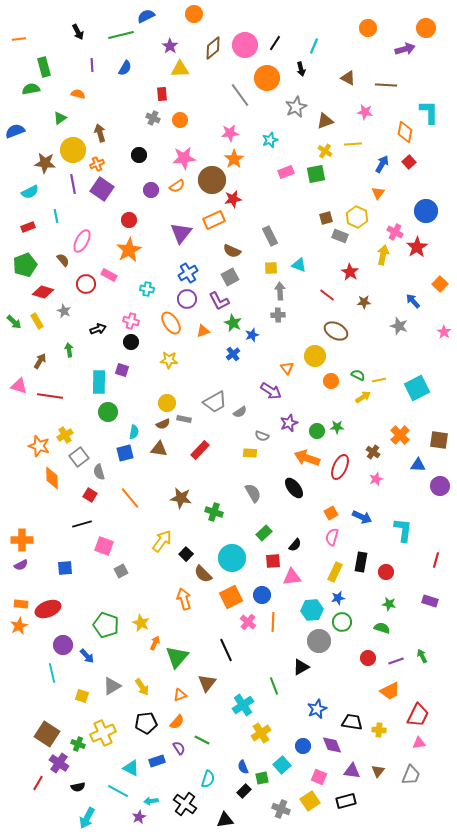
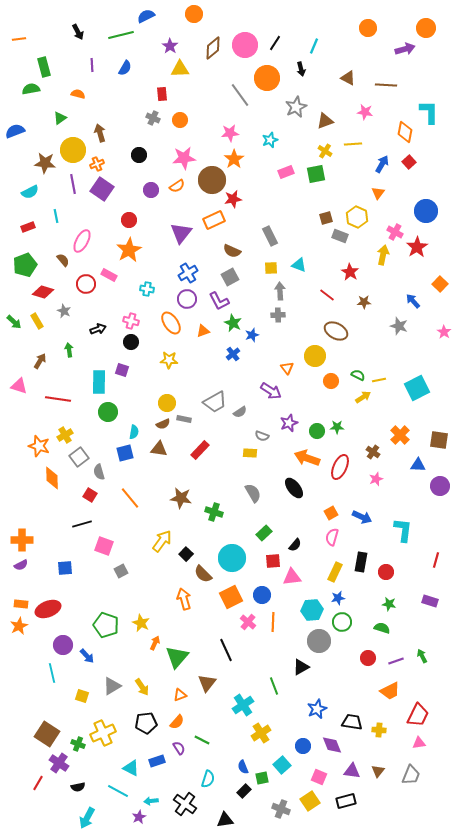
red line at (50, 396): moved 8 px right, 3 px down
